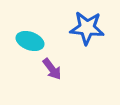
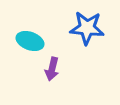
purple arrow: rotated 50 degrees clockwise
